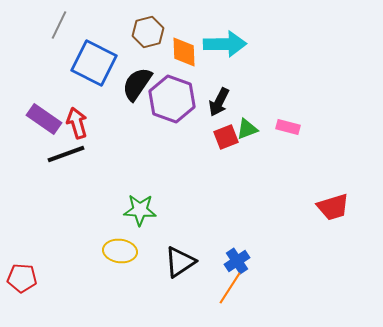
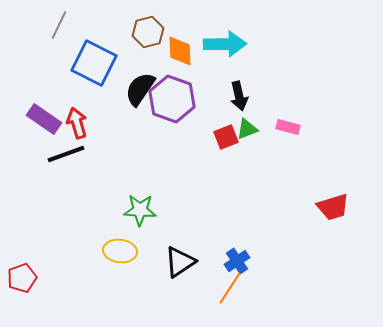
orange diamond: moved 4 px left, 1 px up
black semicircle: moved 3 px right, 5 px down
black arrow: moved 20 px right, 6 px up; rotated 40 degrees counterclockwise
red pentagon: rotated 24 degrees counterclockwise
